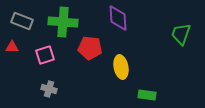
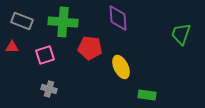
yellow ellipse: rotated 15 degrees counterclockwise
